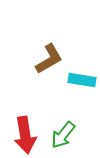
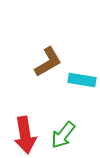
brown L-shape: moved 1 px left, 3 px down
